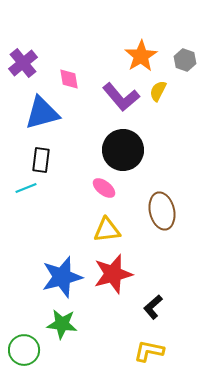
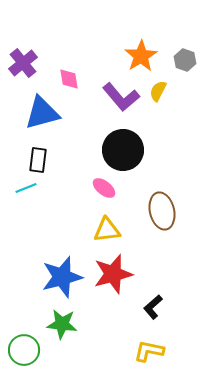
black rectangle: moved 3 px left
